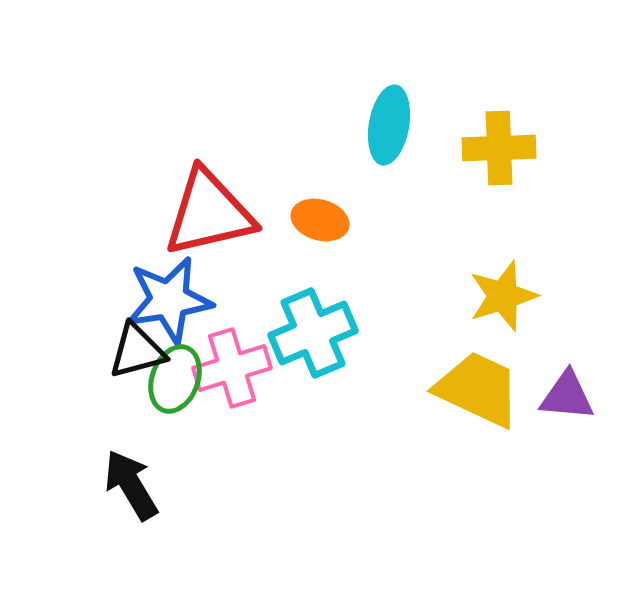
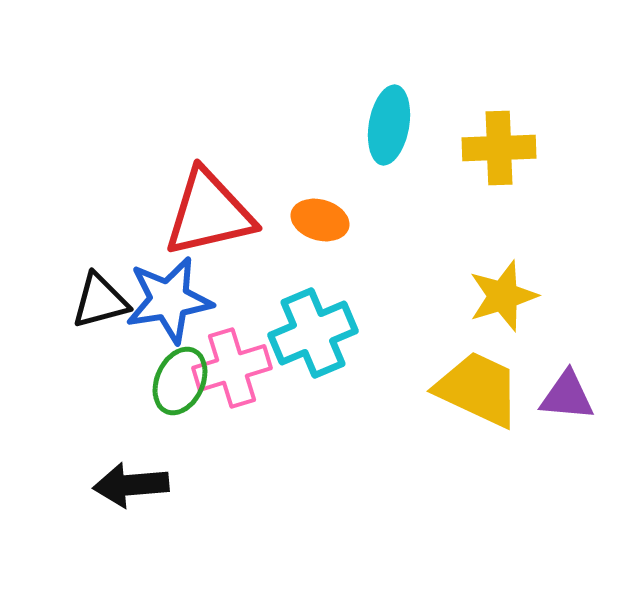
black triangle: moved 37 px left, 50 px up
green ellipse: moved 5 px right, 2 px down; rotated 4 degrees clockwise
black arrow: rotated 64 degrees counterclockwise
